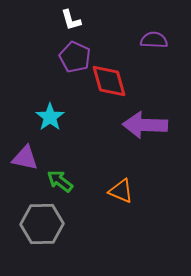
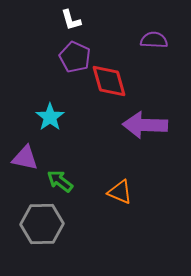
orange triangle: moved 1 px left, 1 px down
